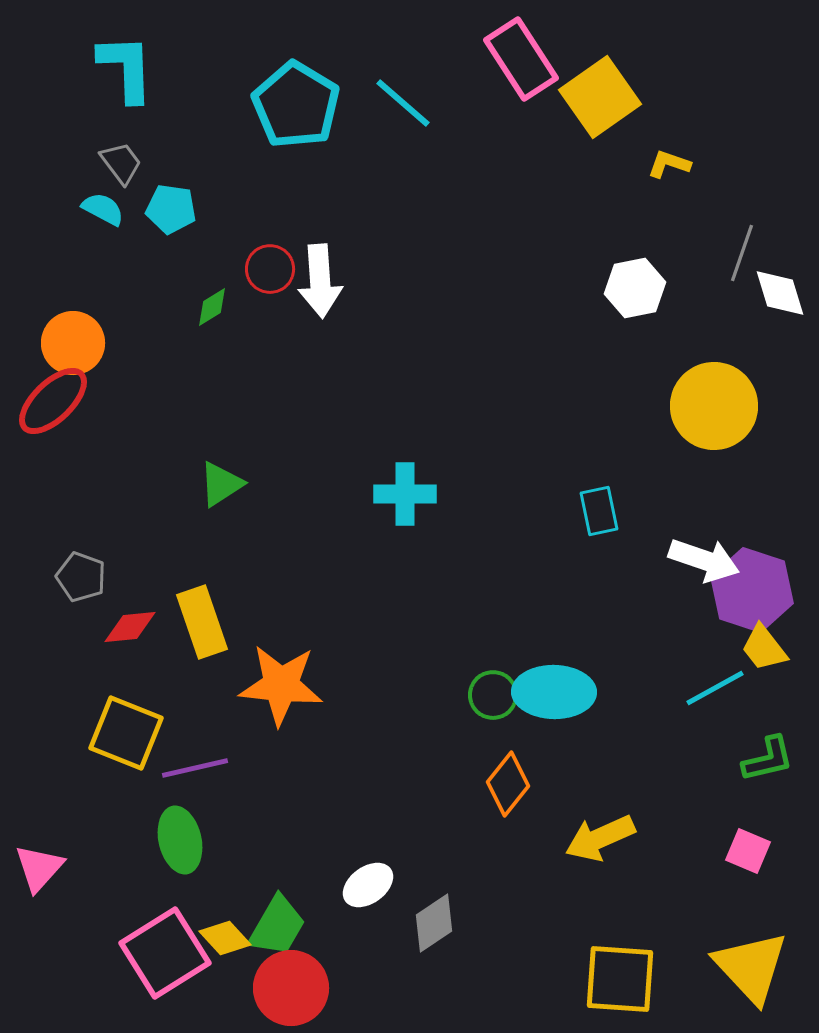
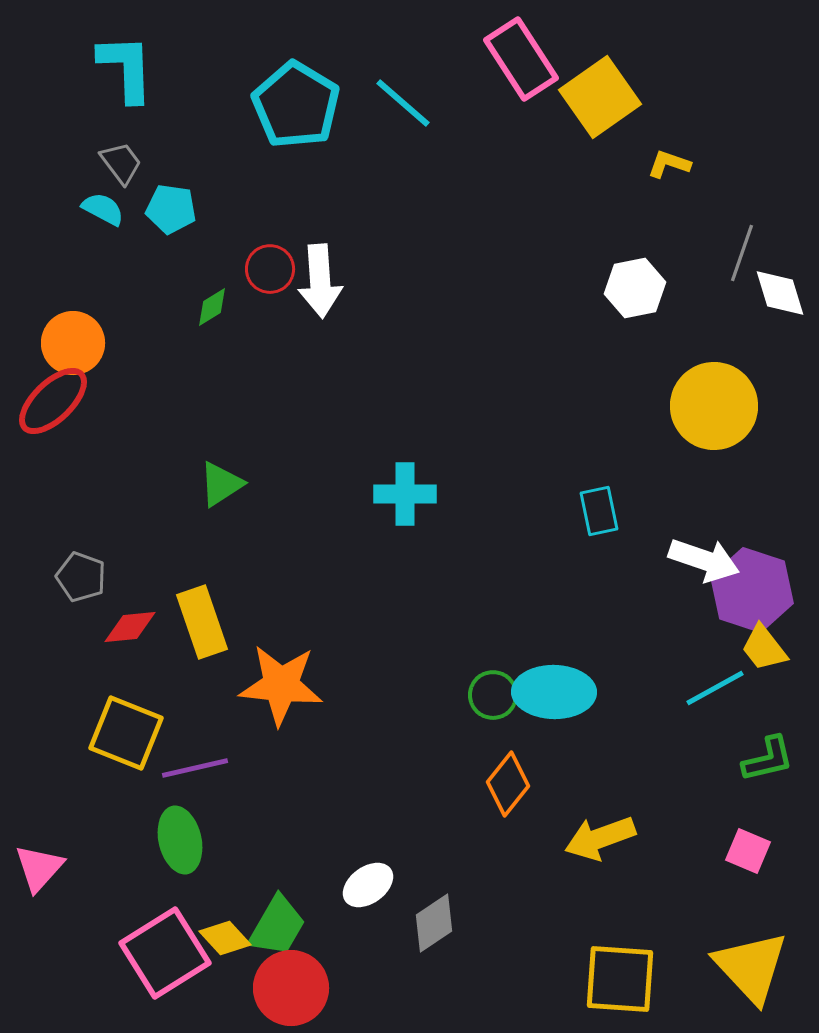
yellow arrow at (600, 838): rotated 4 degrees clockwise
